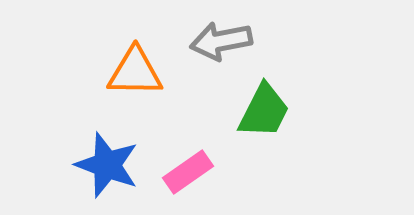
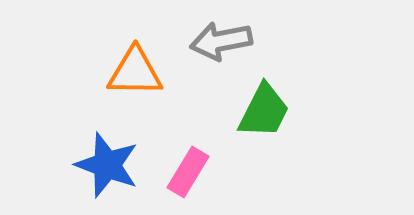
pink rectangle: rotated 24 degrees counterclockwise
